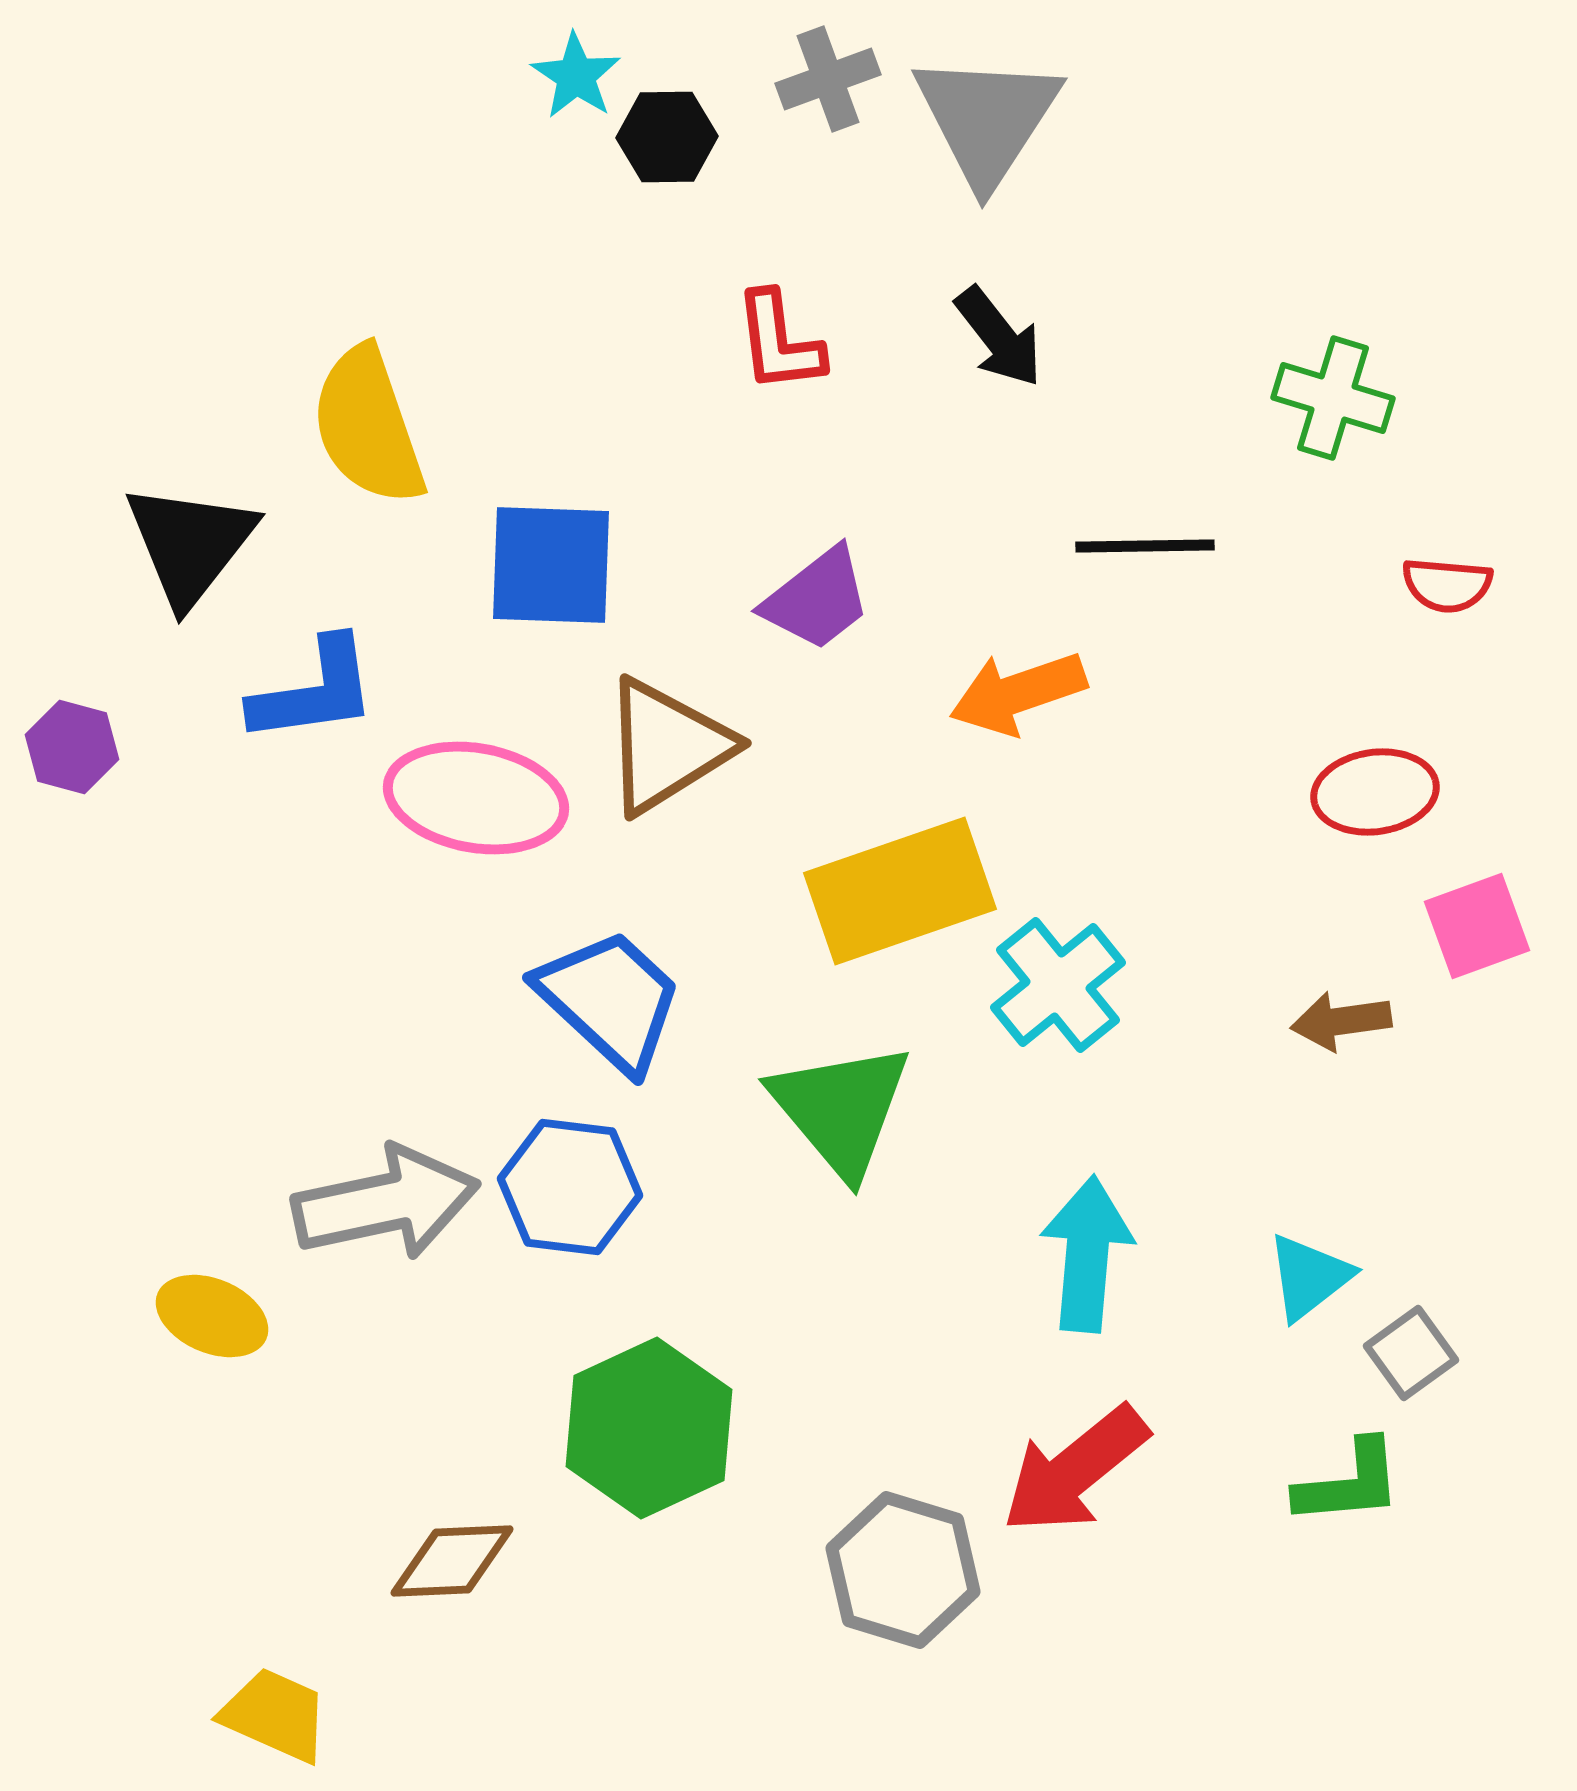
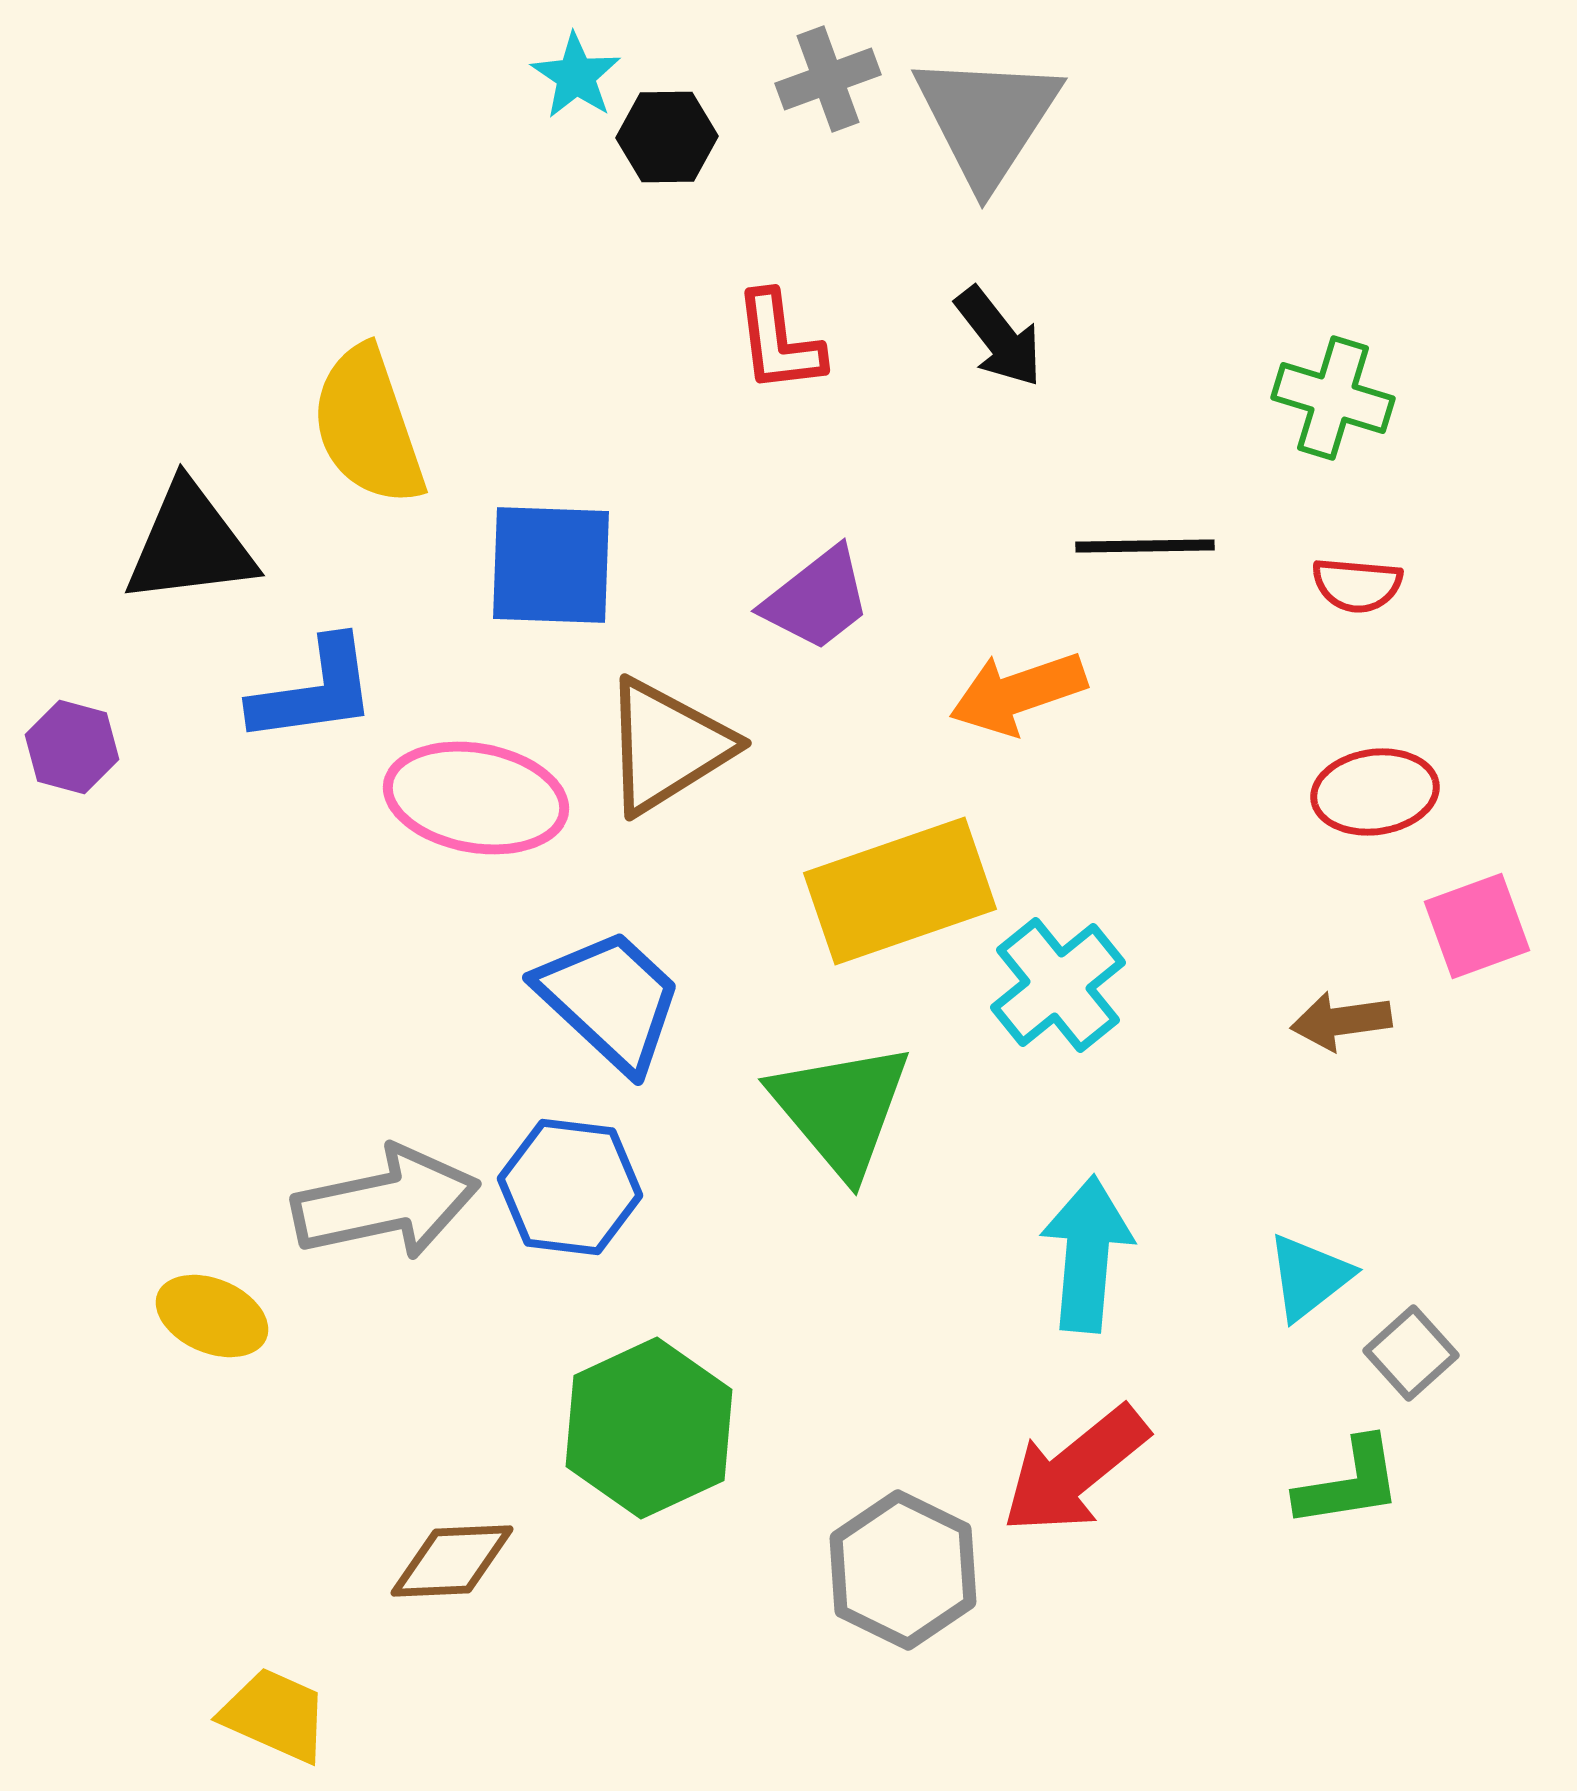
black triangle: rotated 45 degrees clockwise
red semicircle: moved 90 px left
gray square: rotated 6 degrees counterclockwise
green L-shape: rotated 4 degrees counterclockwise
gray hexagon: rotated 9 degrees clockwise
